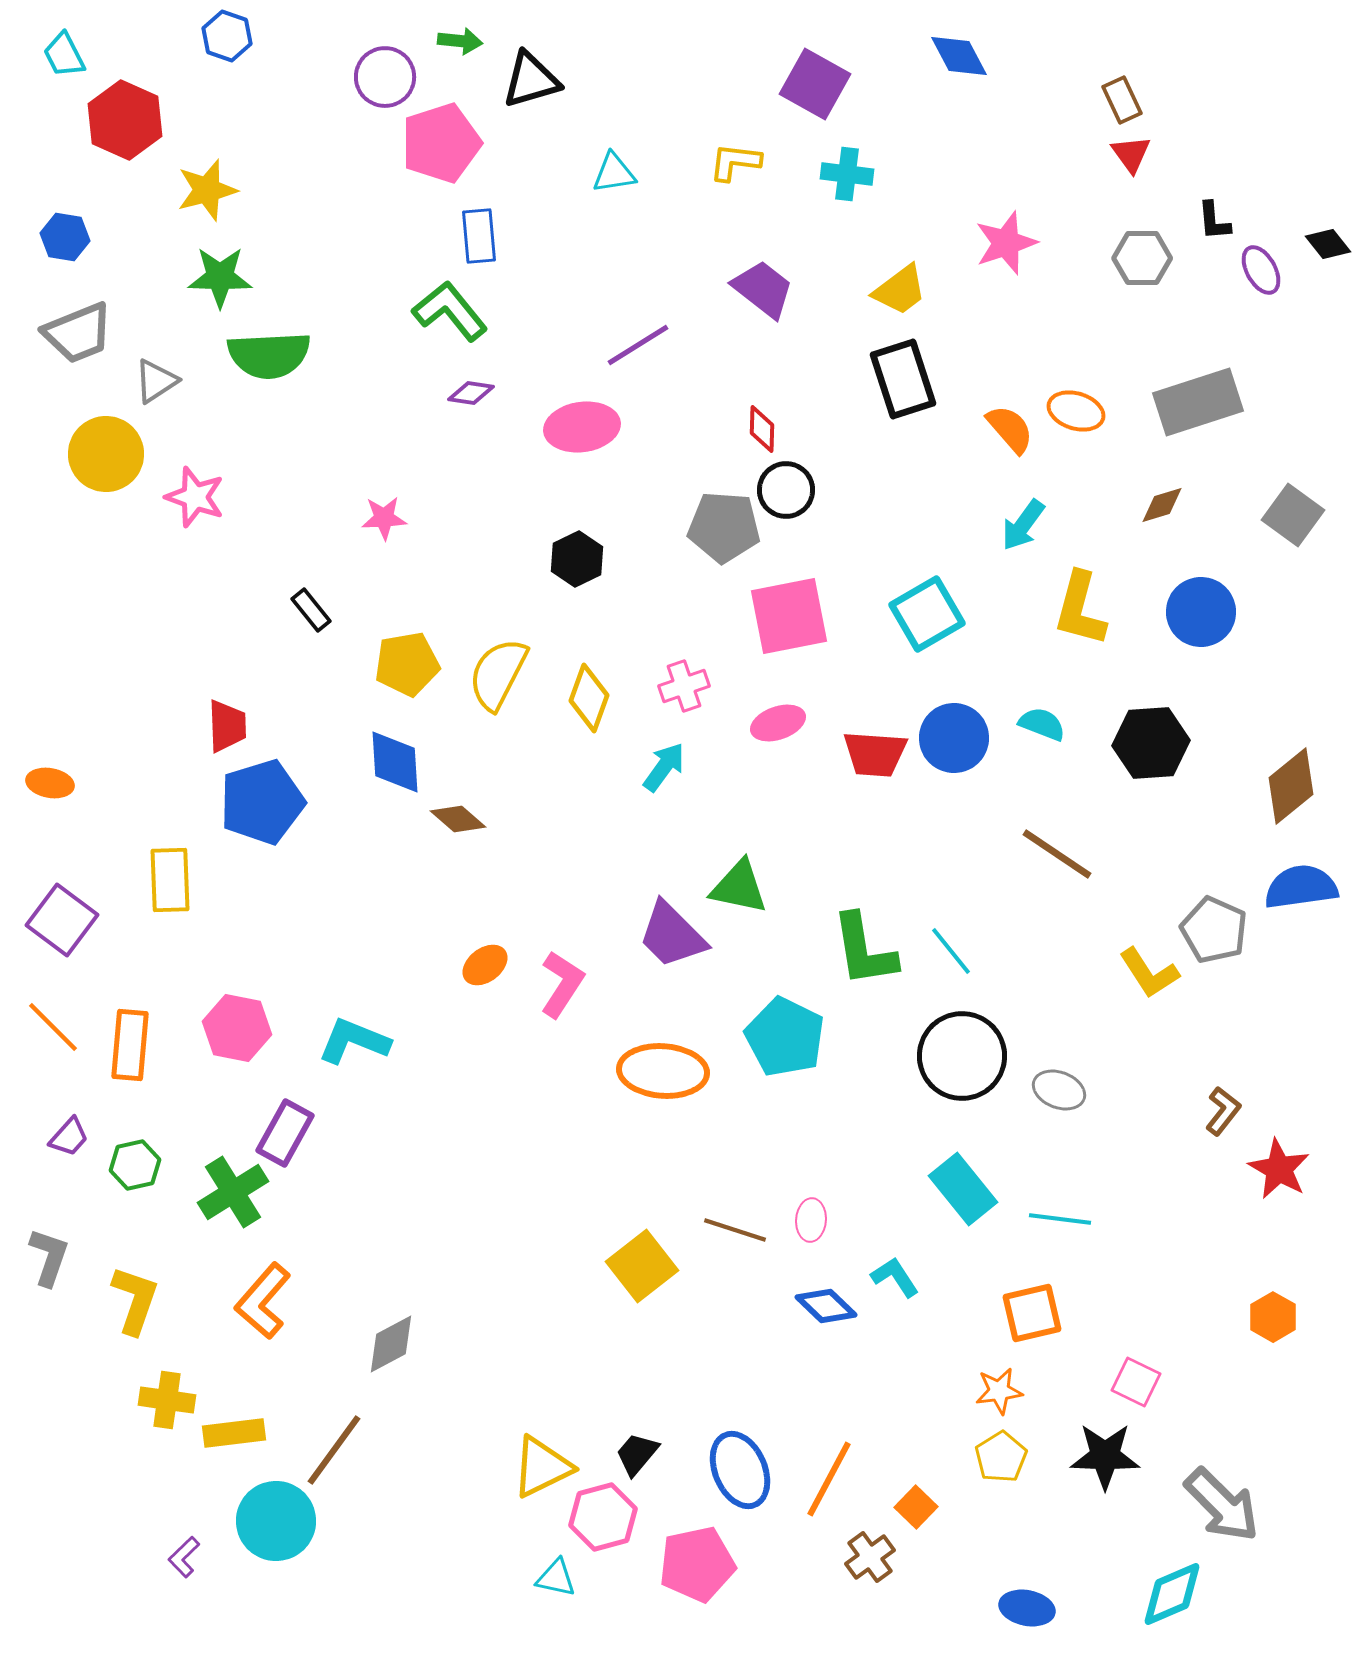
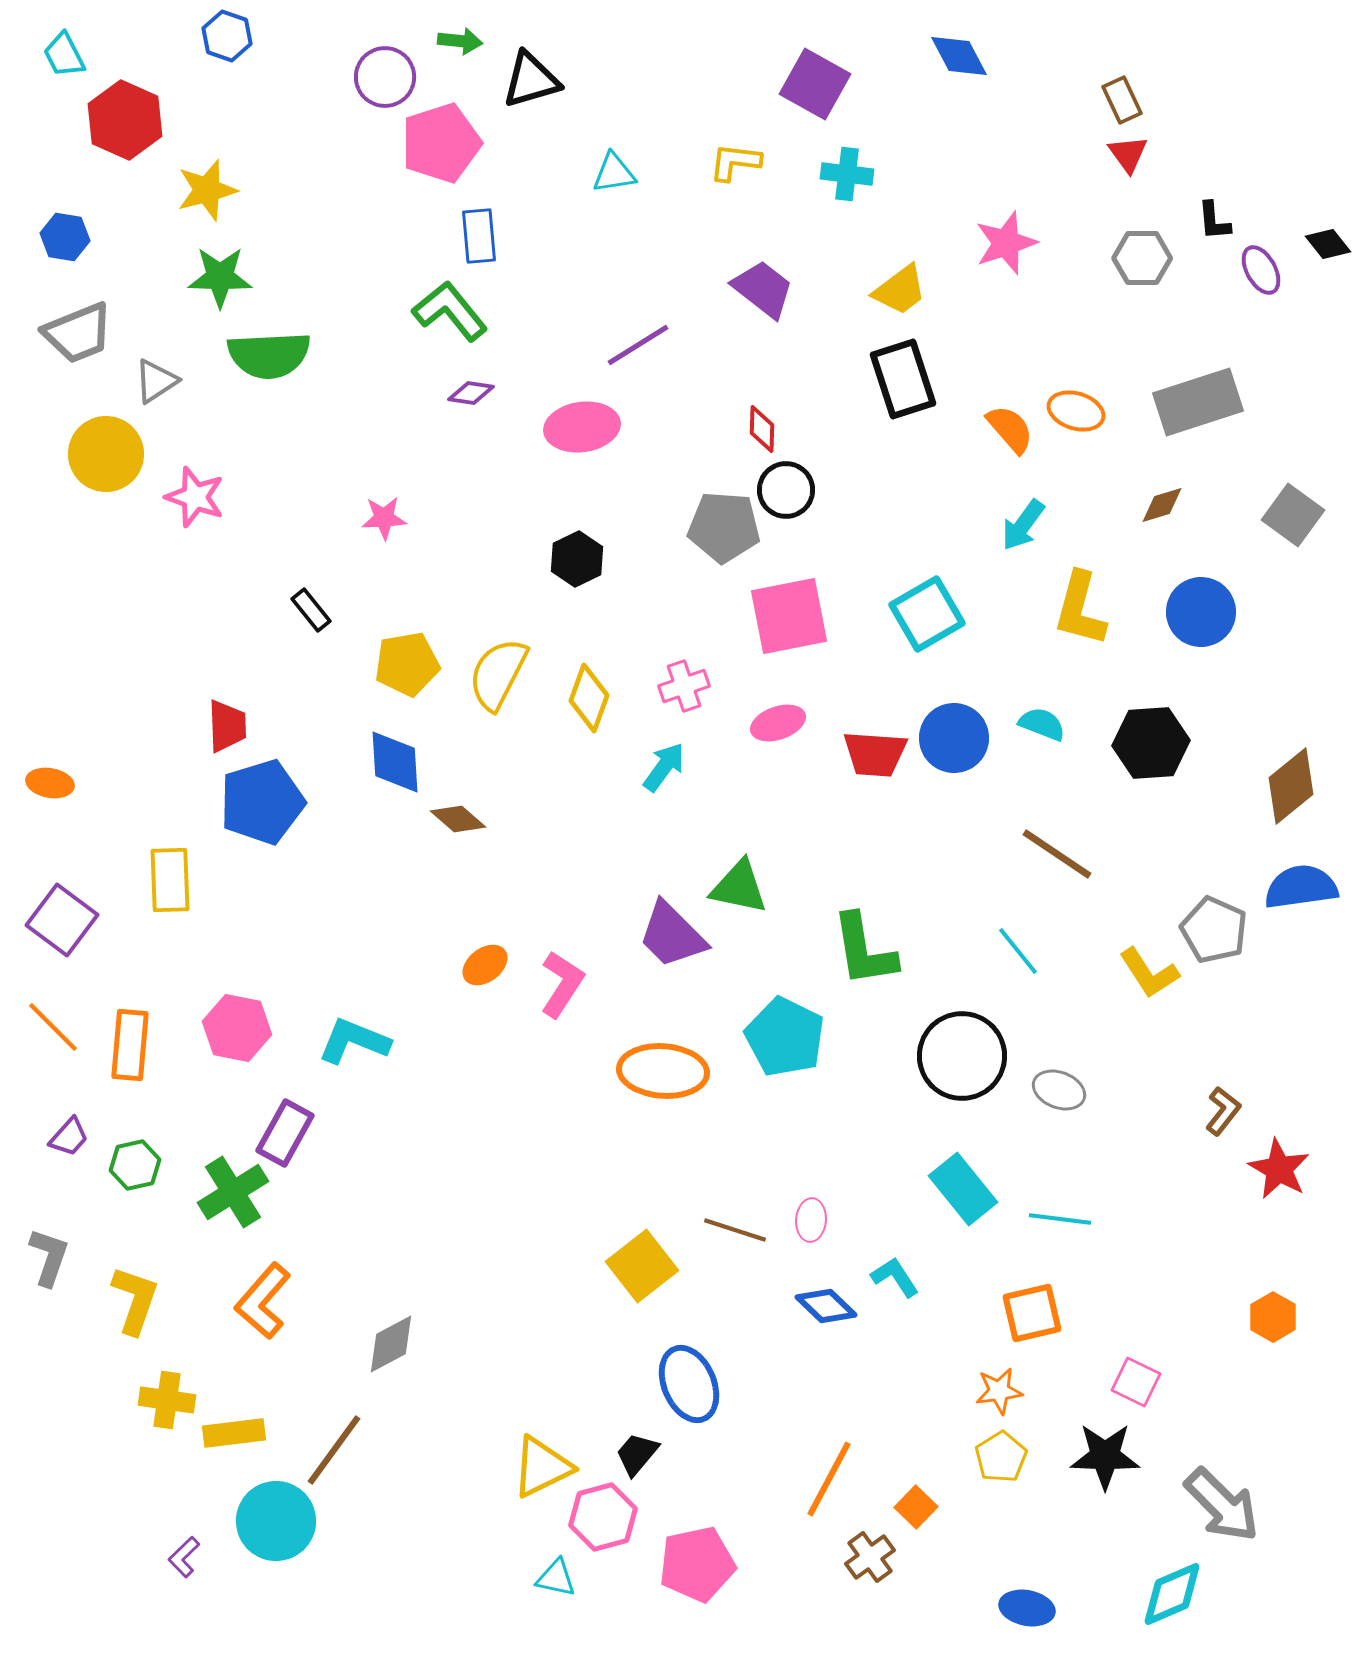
red triangle at (1131, 154): moved 3 px left
cyan line at (951, 951): moved 67 px right
blue ellipse at (740, 1470): moved 51 px left, 86 px up
